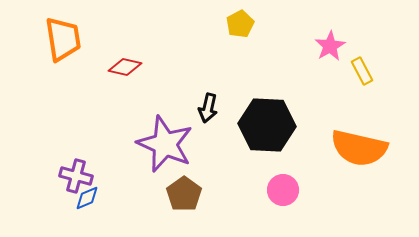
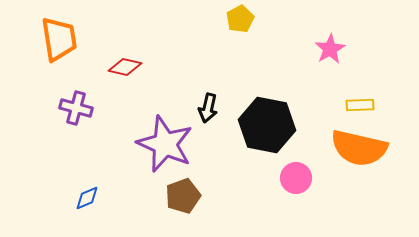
yellow pentagon: moved 5 px up
orange trapezoid: moved 4 px left
pink star: moved 3 px down
yellow rectangle: moved 2 px left, 34 px down; rotated 64 degrees counterclockwise
black hexagon: rotated 8 degrees clockwise
purple cross: moved 68 px up
pink circle: moved 13 px right, 12 px up
brown pentagon: moved 1 px left, 2 px down; rotated 16 degrees clockwise
